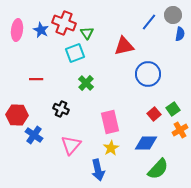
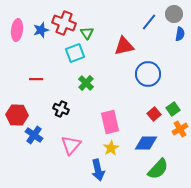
gray circle: moved 1 px right, 1 px up
blue star: rotated 28 degrees clockwise
orange cross: moved 1 px up
